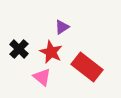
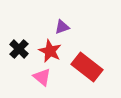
purple triangle: rotated 14 degrees clockwise
red star: moved 1 px left, 1 px up
